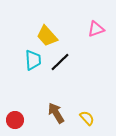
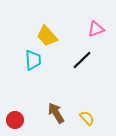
black line: moved 22 px right, 2 px up
